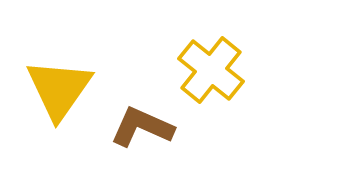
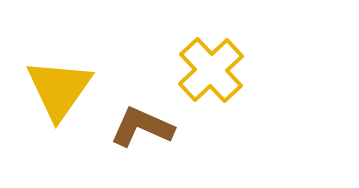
yellow cross: rotated 8 degrees clockwise
